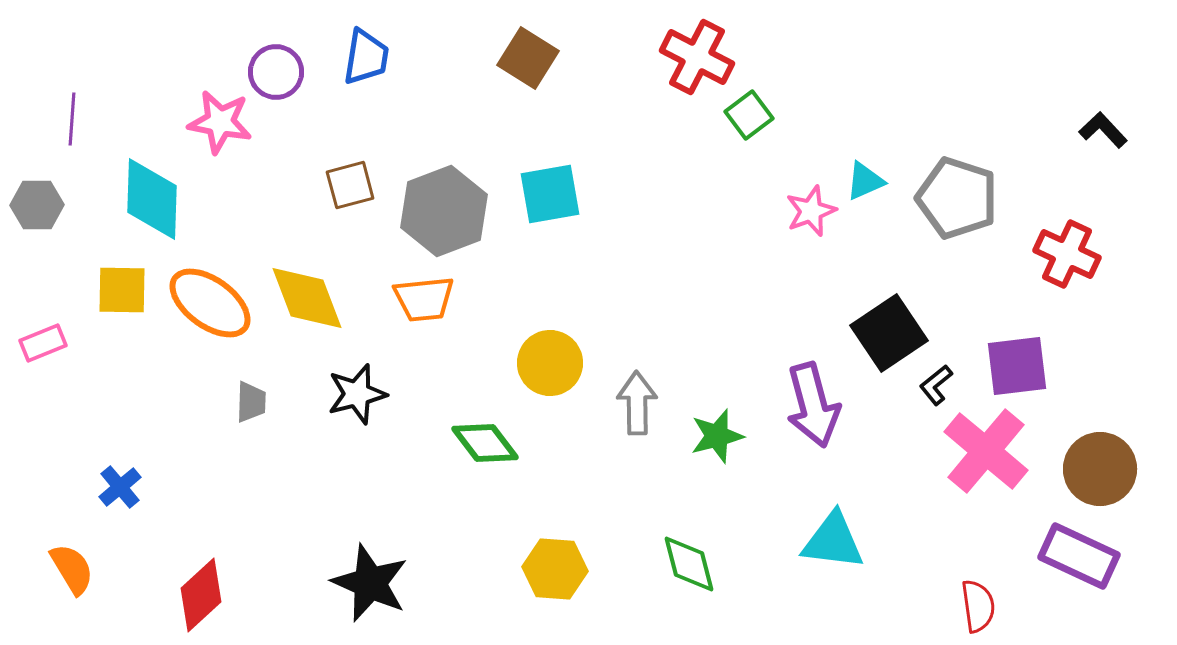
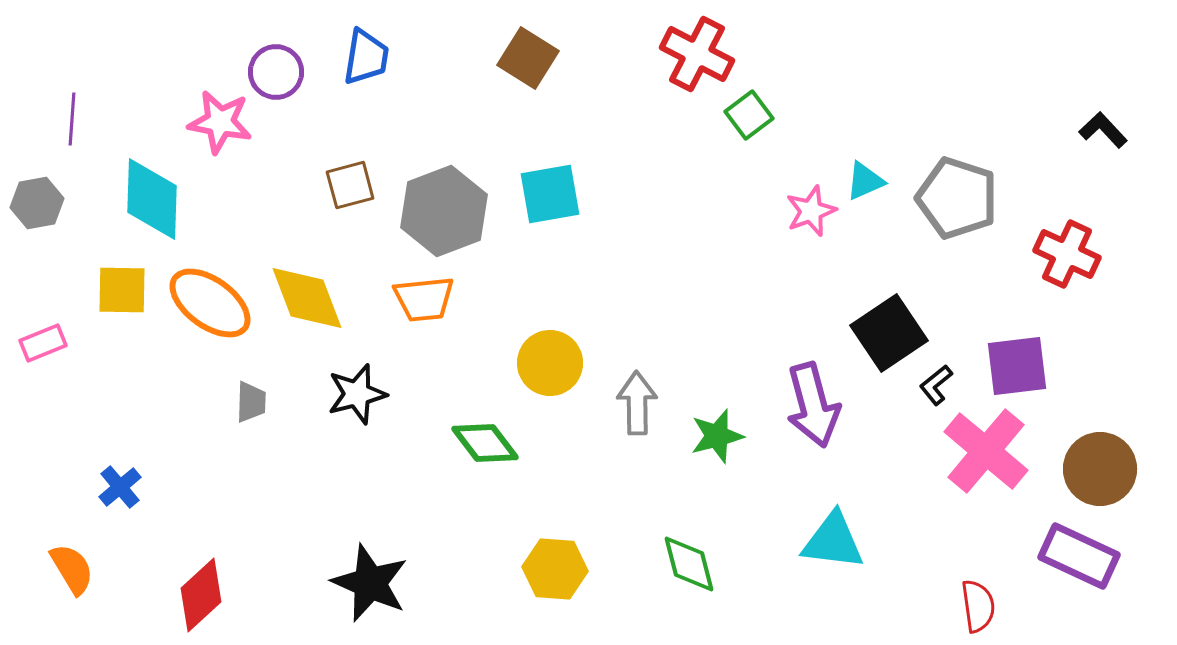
red cross at (697, 57): moved 3 px up
gray hexagon at (37, 205): moved 2 px up; rotated 9 degrees counterclockwise
